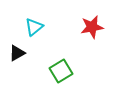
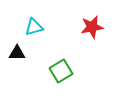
cyan triangle: rotated 24 degrees clockwise
black triangle: rotated 30 degrees clockwise
